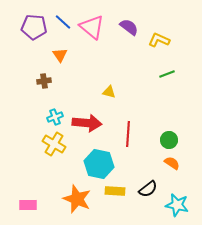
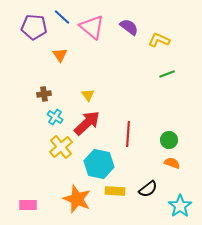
blue line: moved 1 px left, 5 px up
brown cross: moved 13 px down
yellow triangle: moved 21 px left, 3 px down; rotated 40 degrees clockwise
cyan cross: rotated 35 degrees counterclockwise
red arrow: rotated 48 degrees counterclockwise
yellow cross: moved 7 px right, 3 px down; rotated 20 degrees clockwise
orange semicircle: rotated 14 degrees counterclockwise
cyan star: moved 3 px right, 1 px down; rotated 25 degrees clockwise
